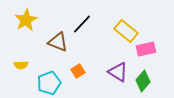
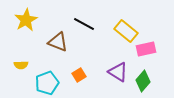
black line: moved 2 px right; rotated 75 degrees clockwise
orange square: moved 1 px right, 4 px down
cyan pentagon: moved 2 px left
